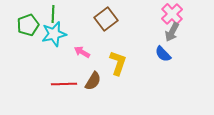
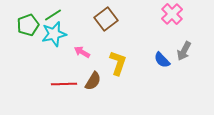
green line: moved 1 px down; rotated 54 degrees clockwise
gray arrow: moved 12 px right, 19 px down
blue semicircle: moved 1 px left, 6 px down
